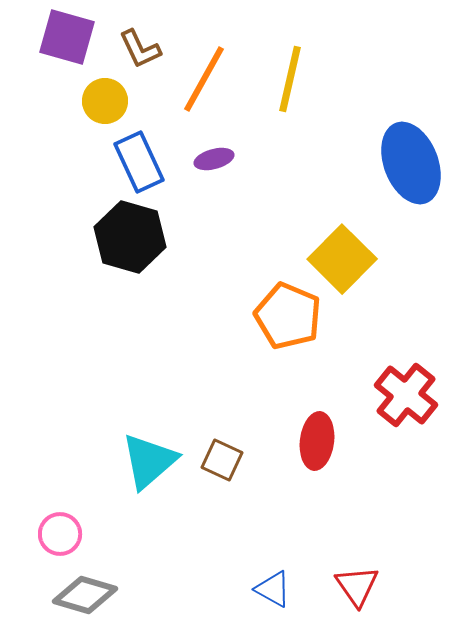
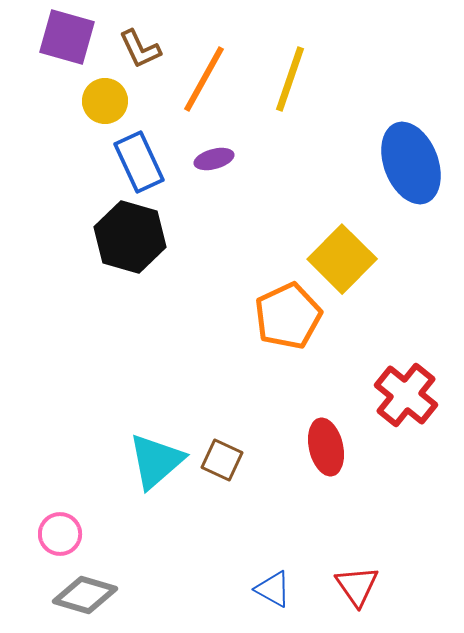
yellow line: rotated 6 degrees clockwise
orange pentagon: rotated 24 degrees clockwise
red ellipse: moved 9 px right, 6 px down; rotated 20 degrees counterclockwise
cyan triangle: moved 7 px right
